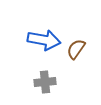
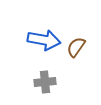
brown semicircle: moved 2 px up
